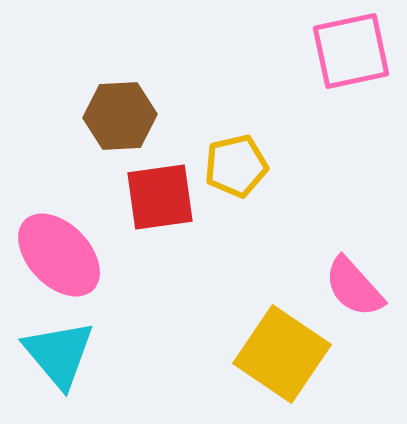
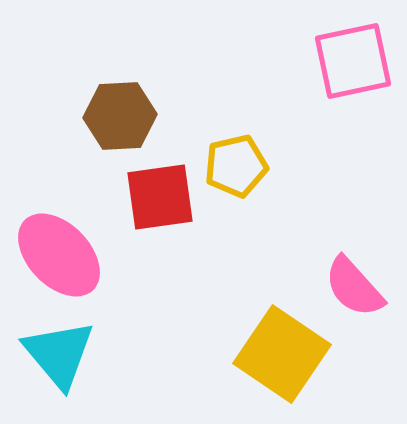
pink square: moved 2 px right, 10 px down
